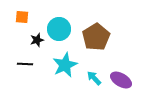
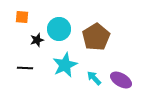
black line: moved 4 px down
